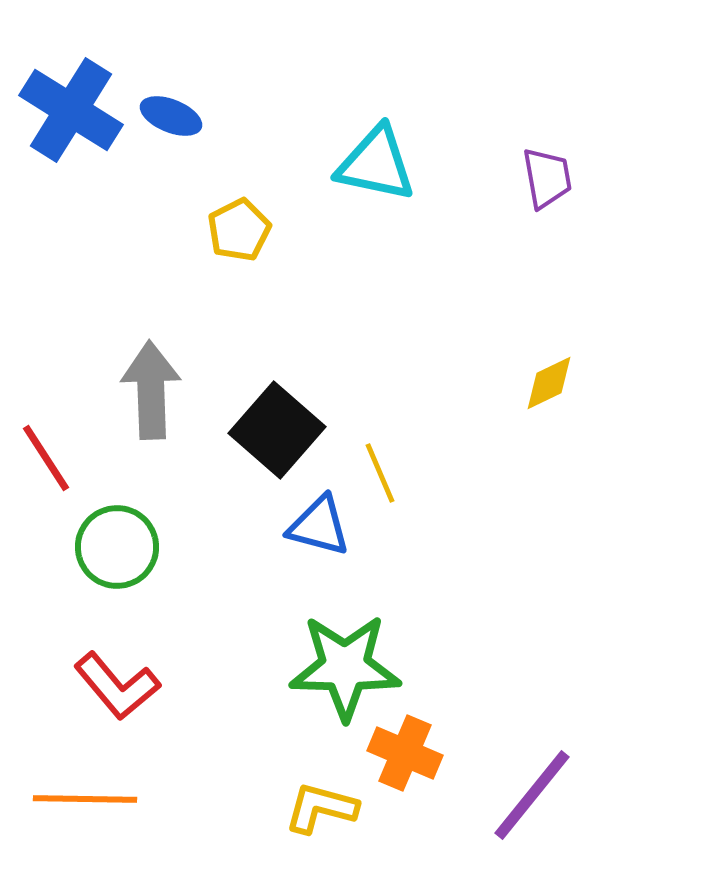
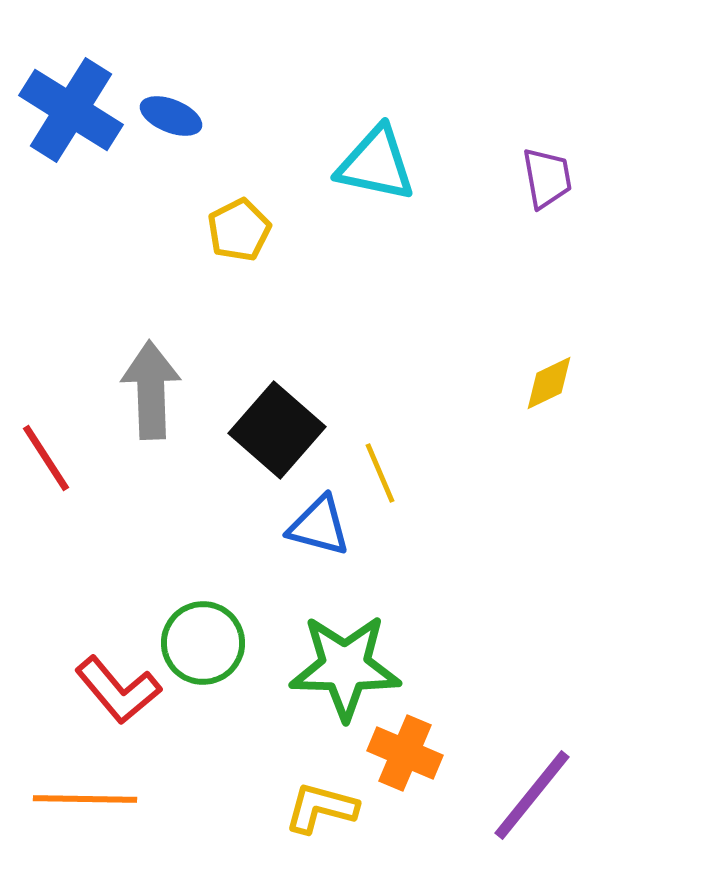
green circle: moved 86 px right, 96 px down
red L-shape: moved 1 px right, 4 px down
